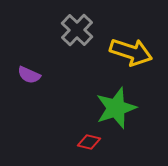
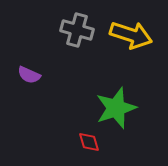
gray cross: rotated 28 degrees counterclockwise
yellow arrow: moved 17 px up
red diamond: rotated 60 degrees clockwise
